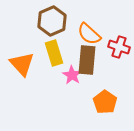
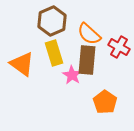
red cross: rotated 10 degrees clockwise
orange triangle: rotated 12 degrees counterclockwise
